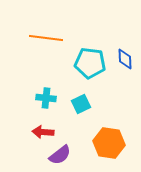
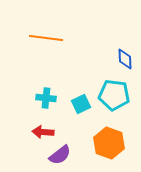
cyan pentagon: moved 24 px right, 32 px down
orange hexagon: rotated 12 degrees clockwise
